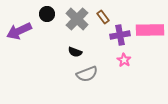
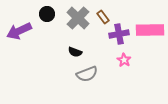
gray cross: moved 1 px right, 1 px up
purple cross: moved 1 px left, 1 px up
